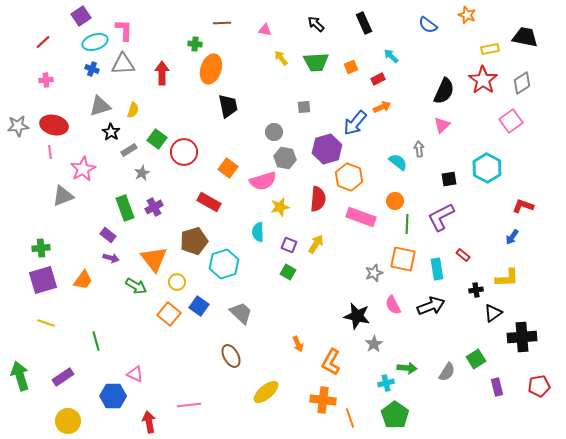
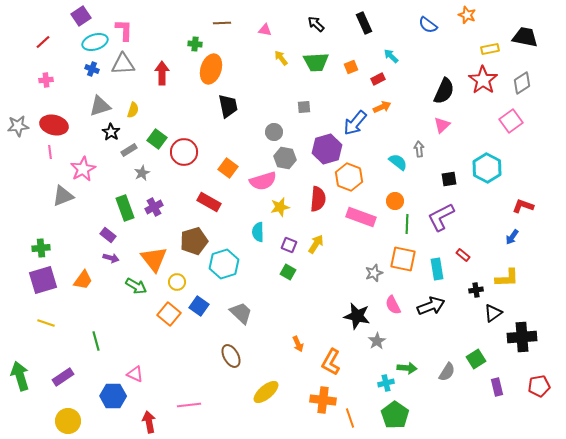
gray star at (374, 344): moved 3 px right, 3 px up
